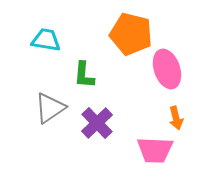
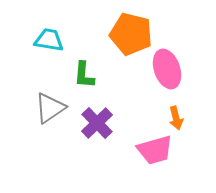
cyan trapezoid: moved 3 px right
pink trapezoid: rotated 18 degrees counterclockwise
